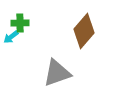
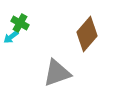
green cross: rotated 30 degrees clockwise
brown diamond: moved 3 px right, 3 px down
